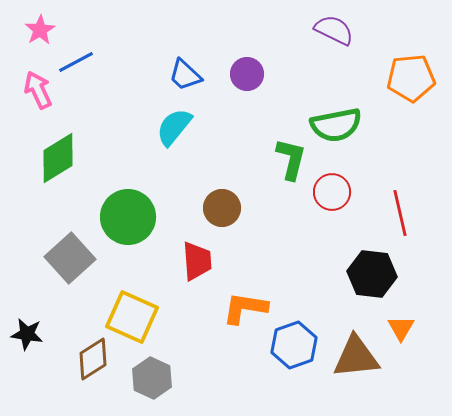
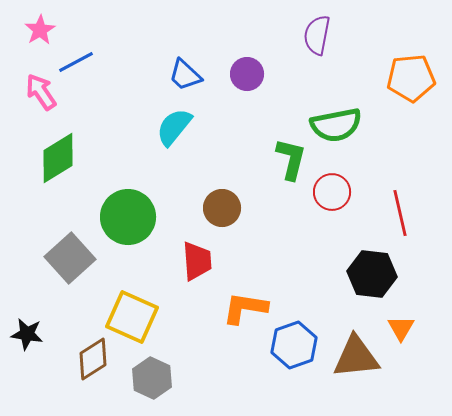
purple semicircle: moved 17 px left, 5 px down; rotated 105 degrees counterclockwise
pink arrow: moved 3 px right, 2 px down; rotated 9 degrees counterclockwise
